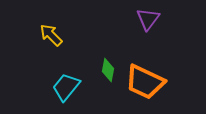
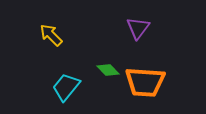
purple triangle: moved 10 px left, 9 px down
green diamond: rotated 55 degrees counterclockwise
orange trapezoid: rotated 21 degrees counterclockwise
